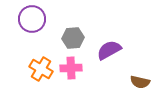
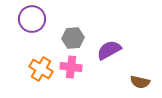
pink cross: moved 1 px up; rotated 10 degrees clockwise
